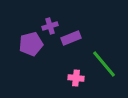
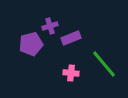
pink cross: moved 5 px left, 5 px up
